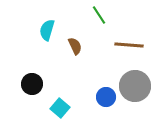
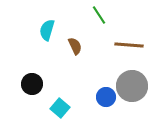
gray circle: moved 3 px left
